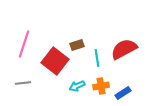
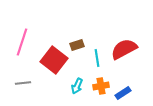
pink line: moved 2 px left, 2 px up
red square: moved 1 px left, 1 px up
cyan arrow: rotated 42 degrees counterclockwise
